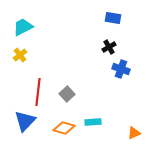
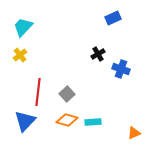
blue rectangle: rotated 35 degrees counterclockwise
cyan trapezoid: rotated 20 degrees counterclockwise
black cross: moved 11 px left, 7 px down
orange diamond: moved 3 px right, 8 px up
